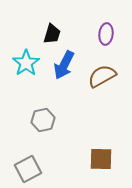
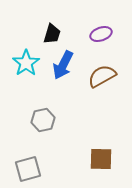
purple ellipse: moved 5 px left; rotated 65 degrees clockwise
blue arrow: moved 1 px left
gray square: rotated 12 degrees clockwise
